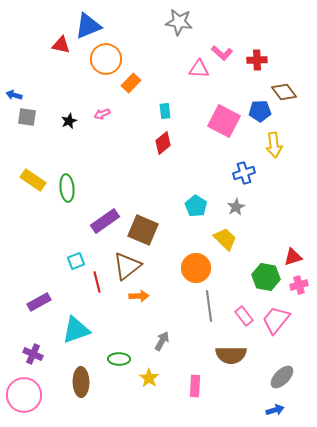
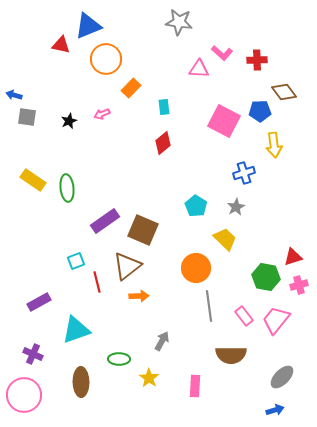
orange rectangle at (131, 83): moved 5 px down
cyan rectangle at (165, 111): moved 1 px left, 4 px up
